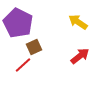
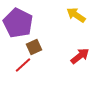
yellow arrow: moved 2 px left, 7 px up
